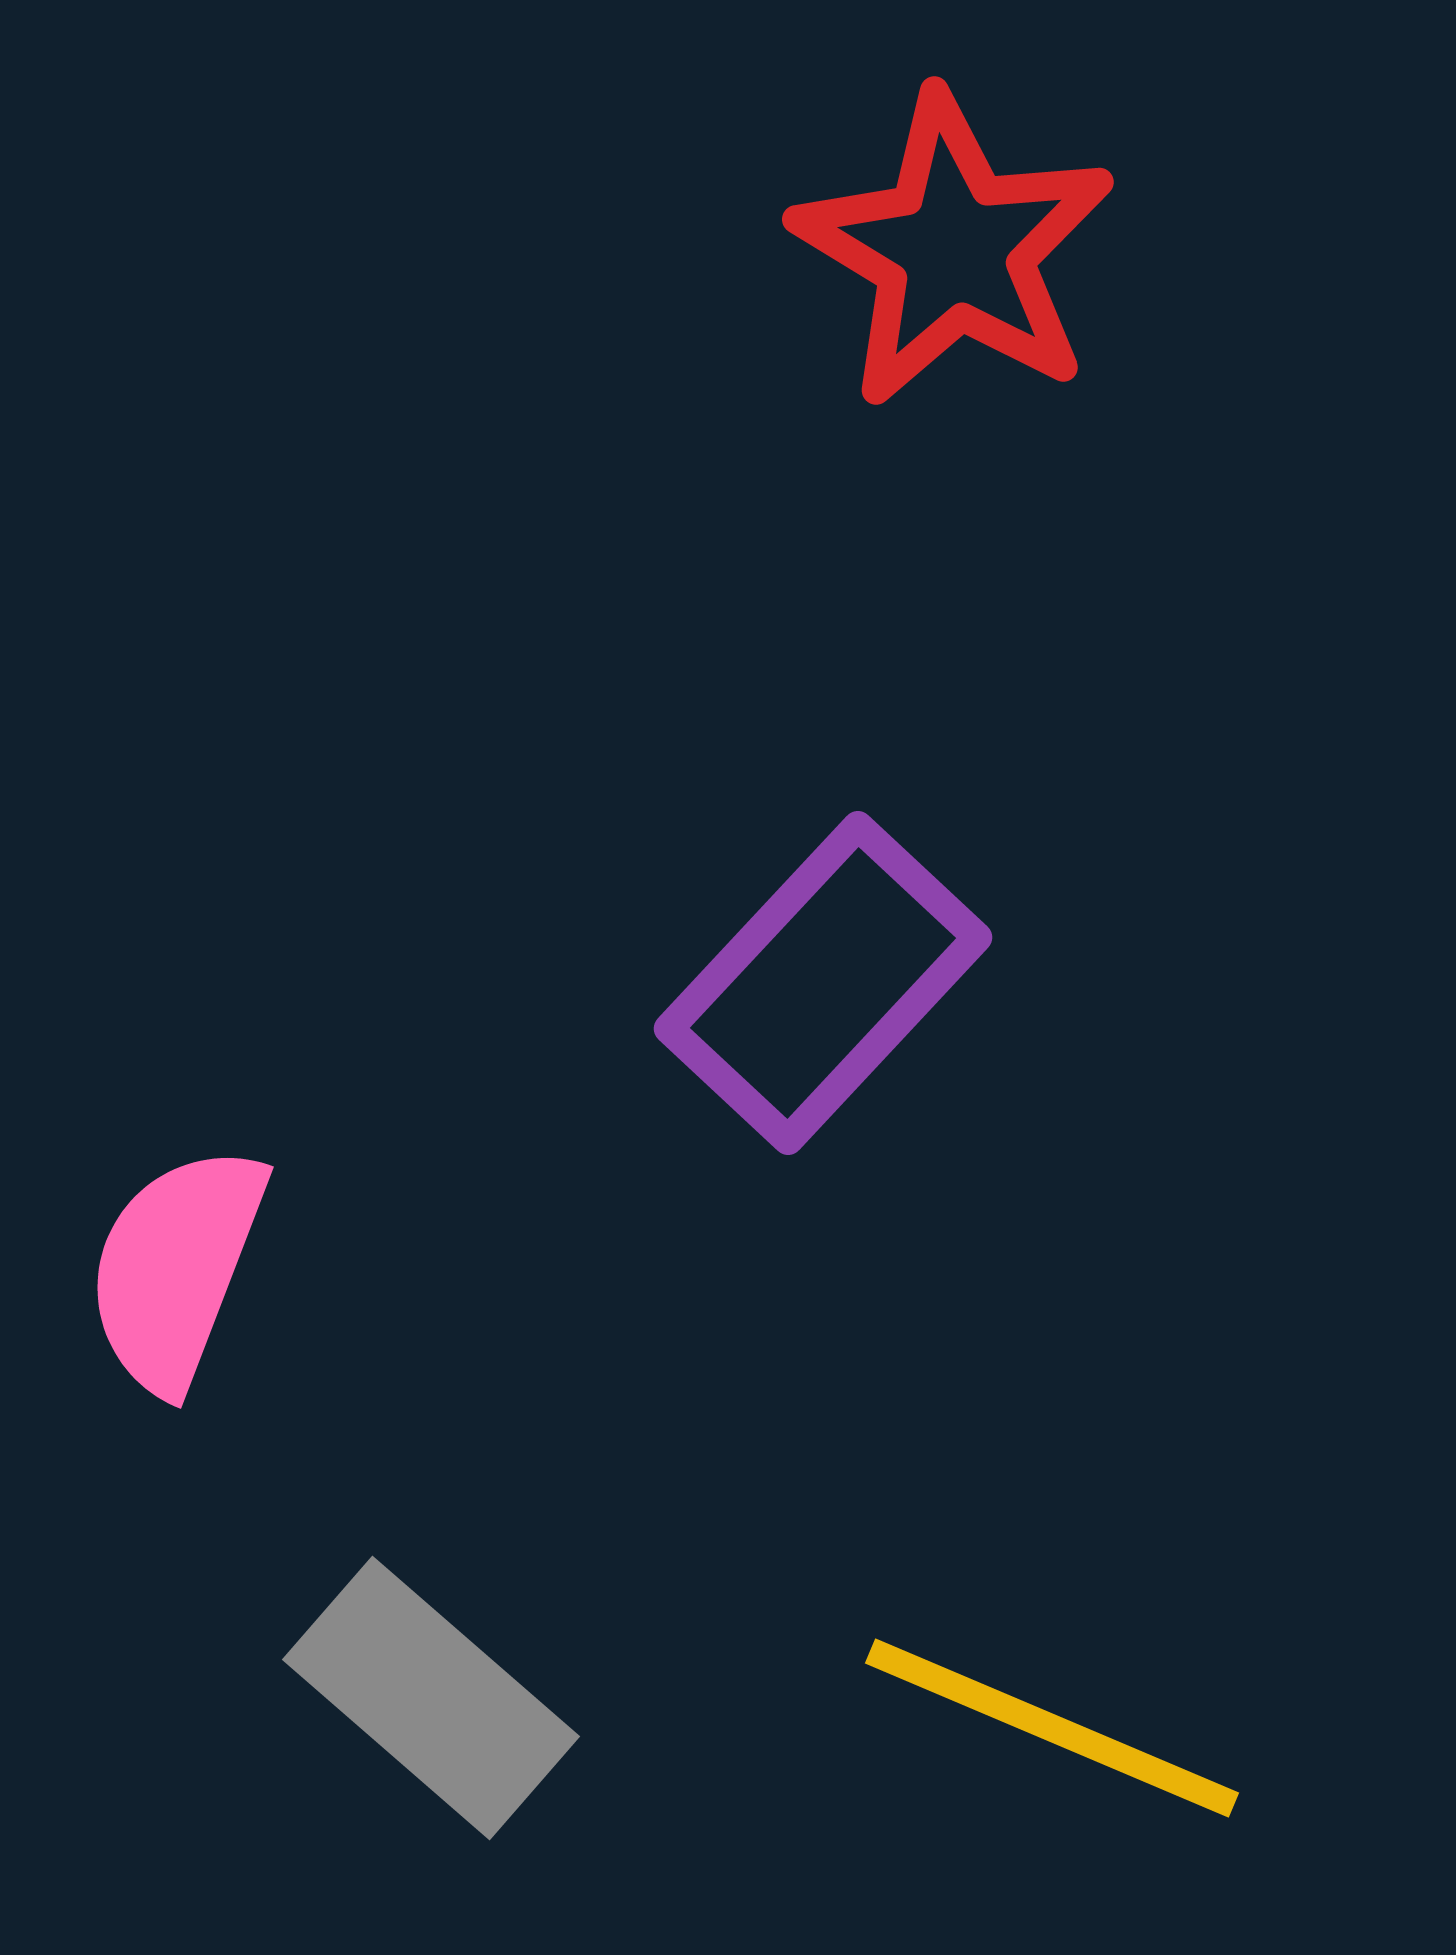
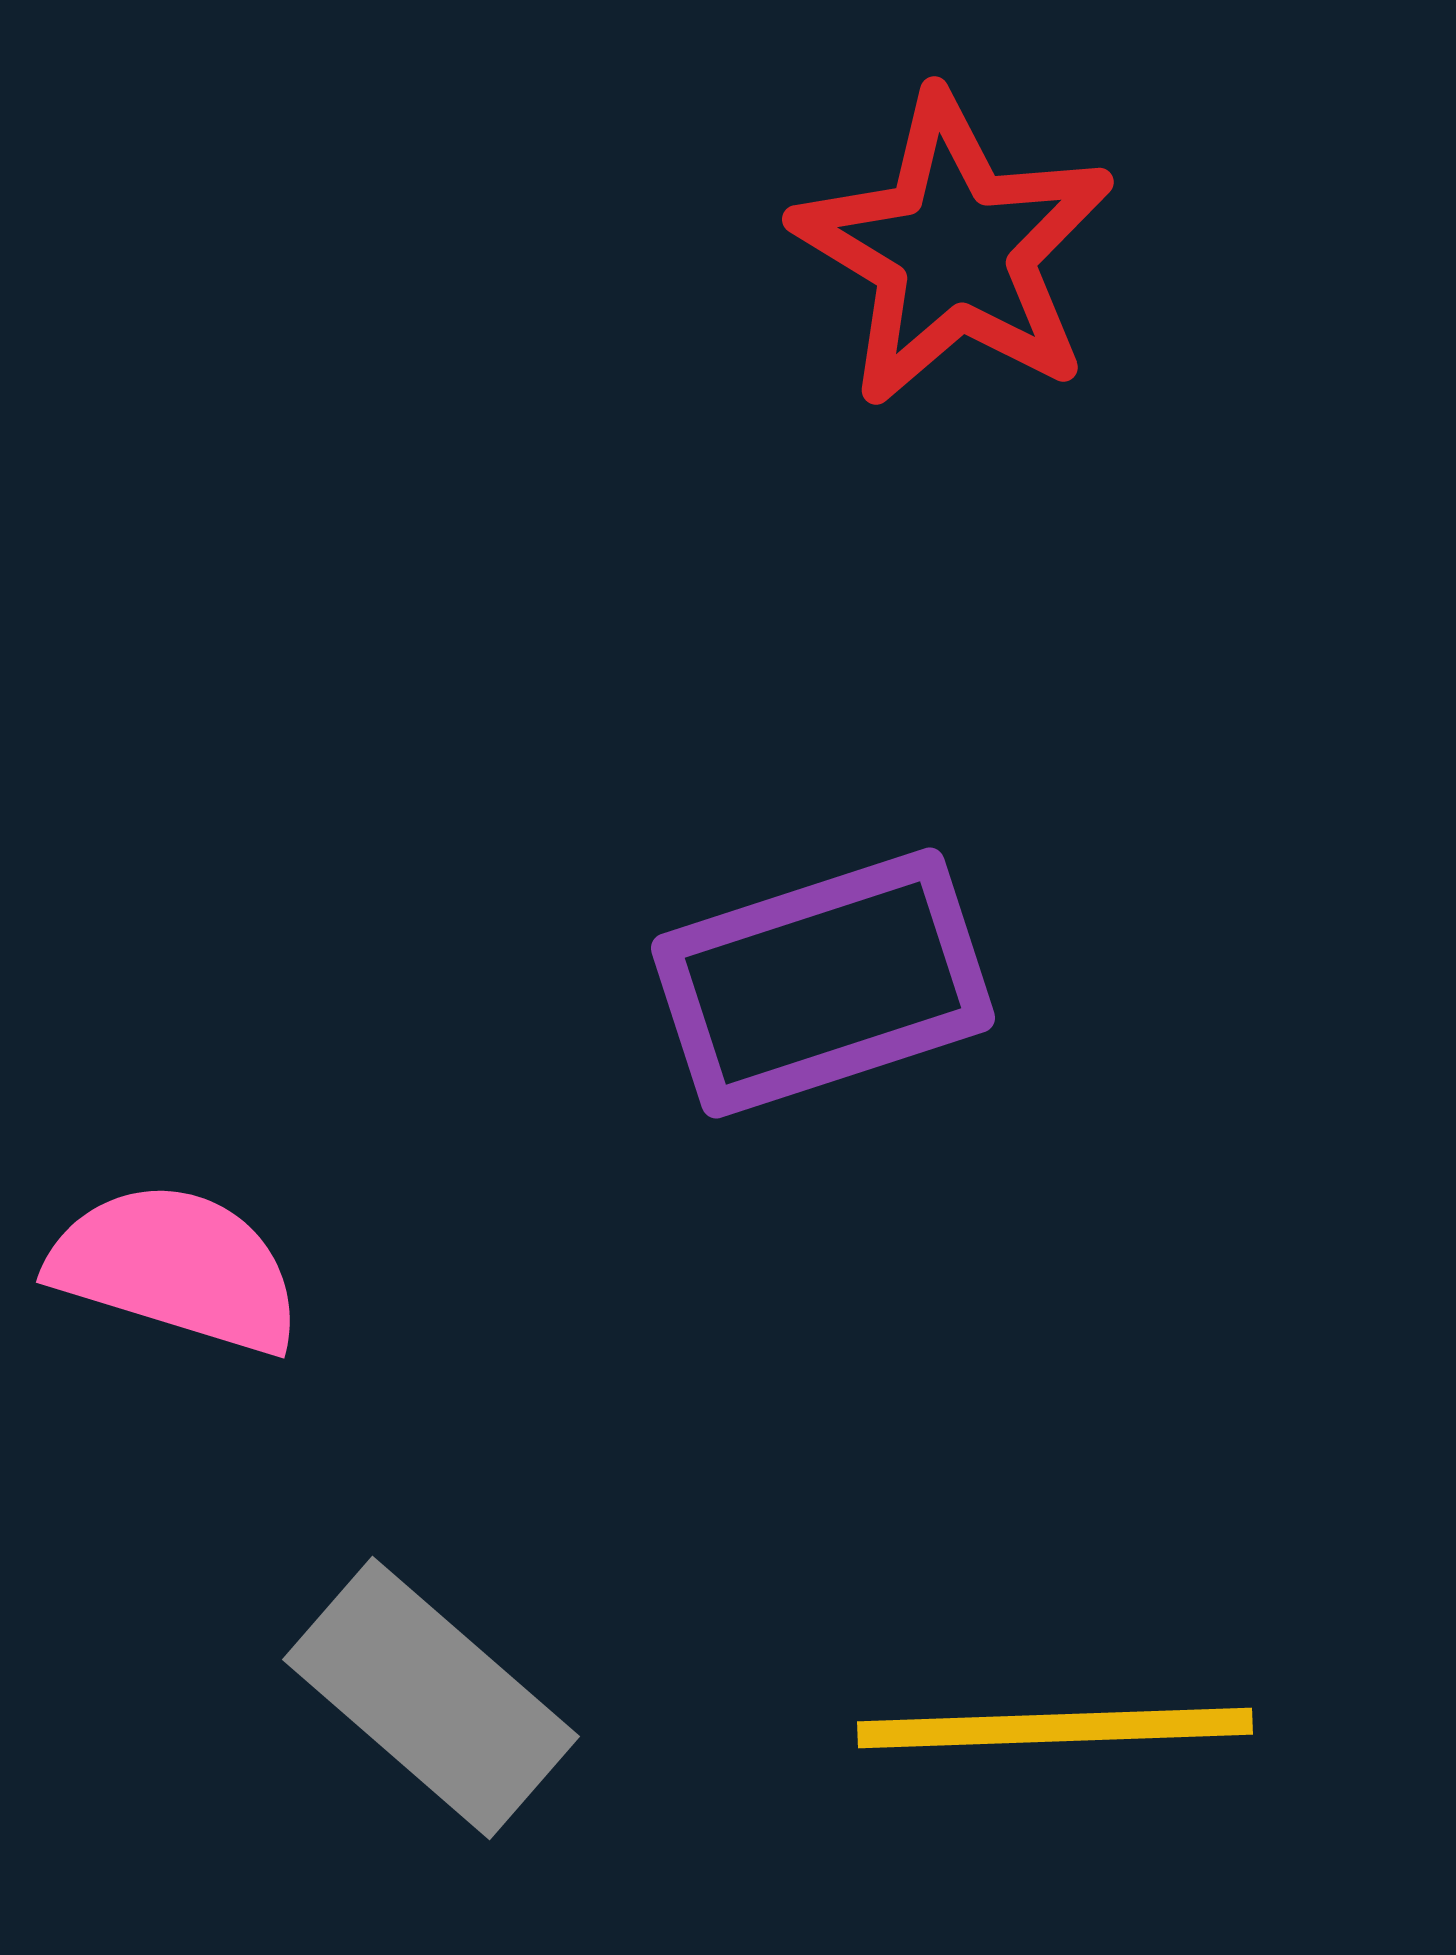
purple rectangle: rotated 29 degrees clockwise
pink semicircle: rotated 86 degrees clockwise
yellow line: moved 3 px right; rotated 25 degrees counterclockwise
